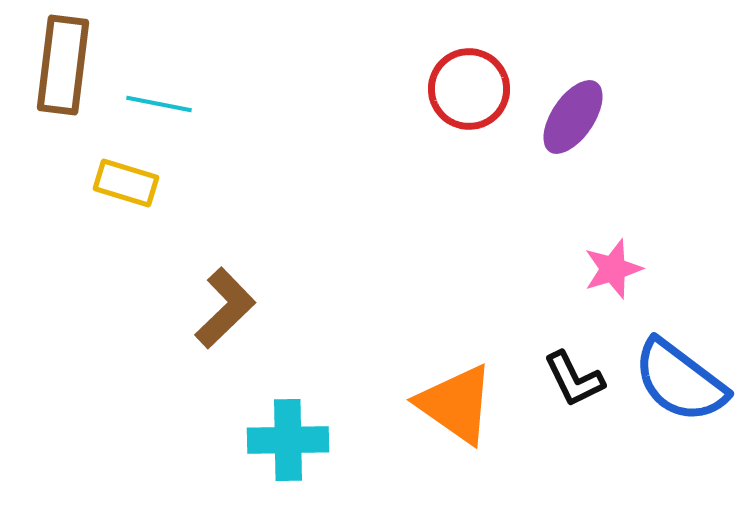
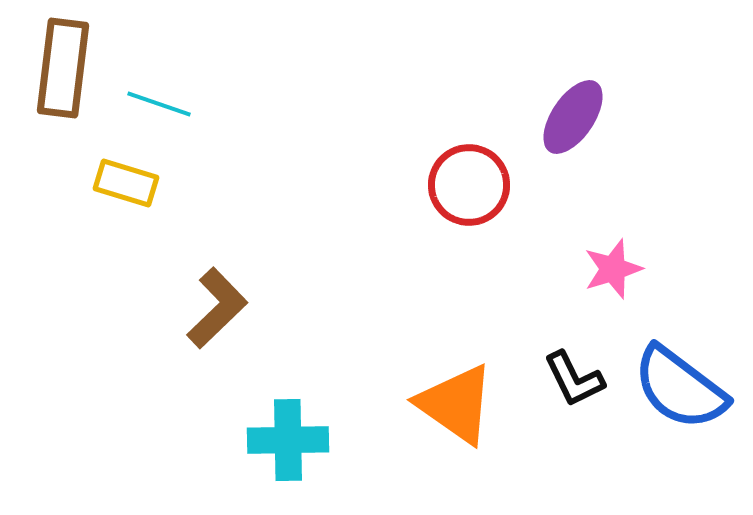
brown rectangle: moved 3 px down
red circle: moved 96 px down
cyan line: rotated 8 degrees clockwise
brown L-shape: moved 8 px left
blue semicircle: moved 7 px down
